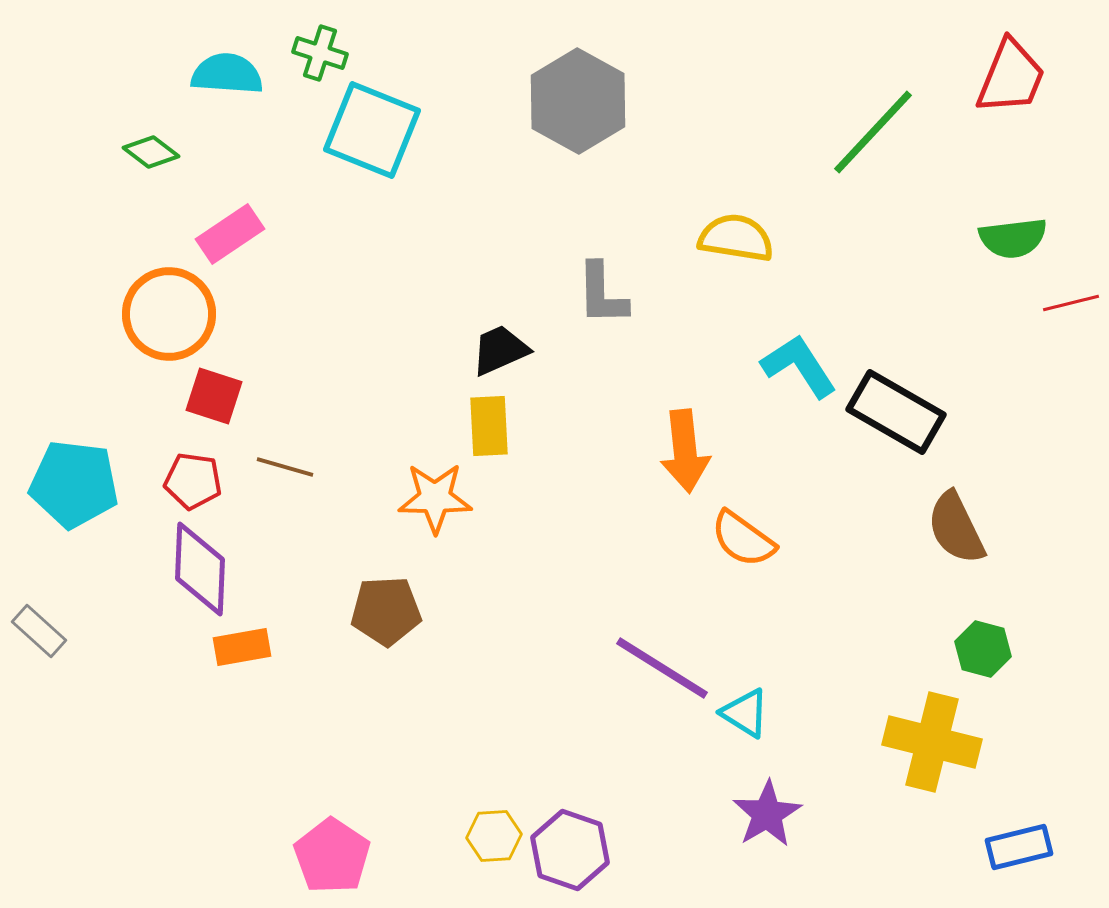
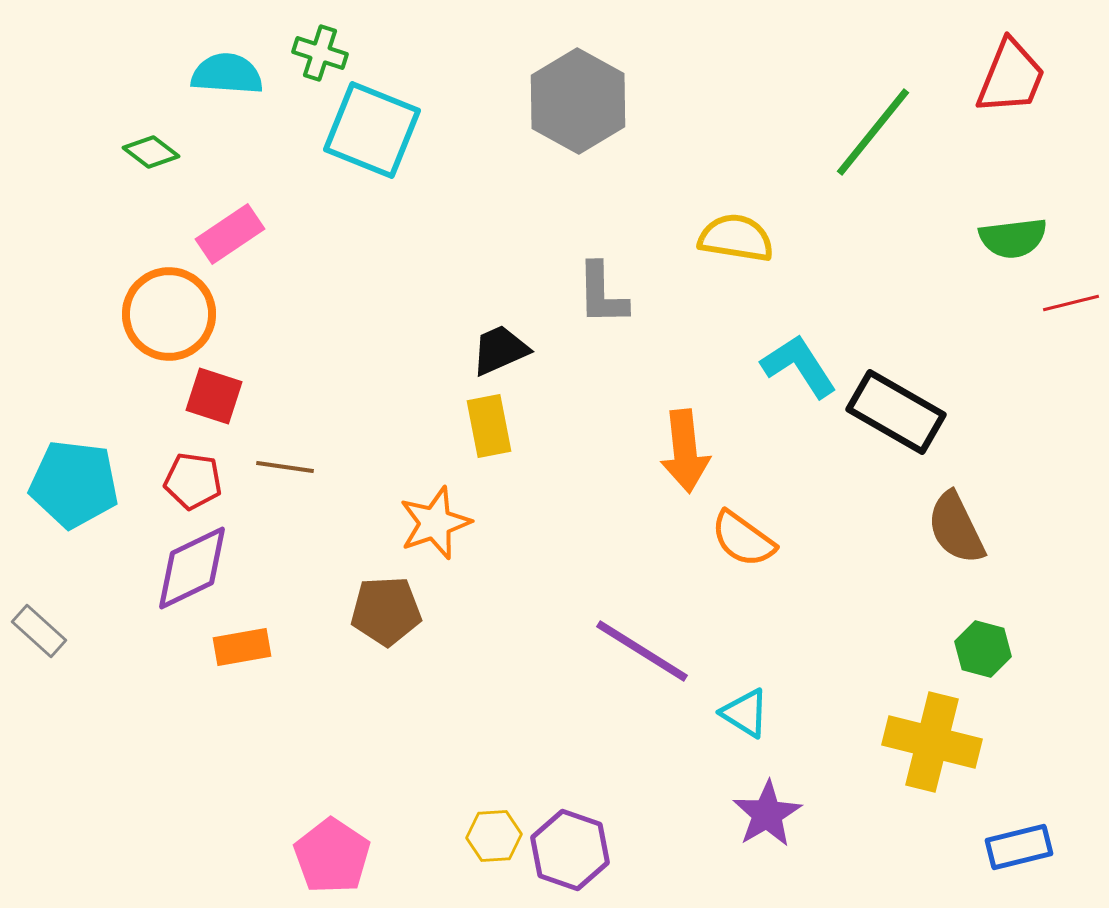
green line: rotated 4 degrees counterclockwise
yellow rectangle: rotated 8 degrees counterclockwise
brown line: rotated 8 degrees counterclockwise
orange star: moved 25 px down; rotated 20 degrees counterclockwise
purple diamond: moved 8 px left, 1 px up; rotated 62 degrees clockwise
purple line: moved 20 px left, 17 px up
